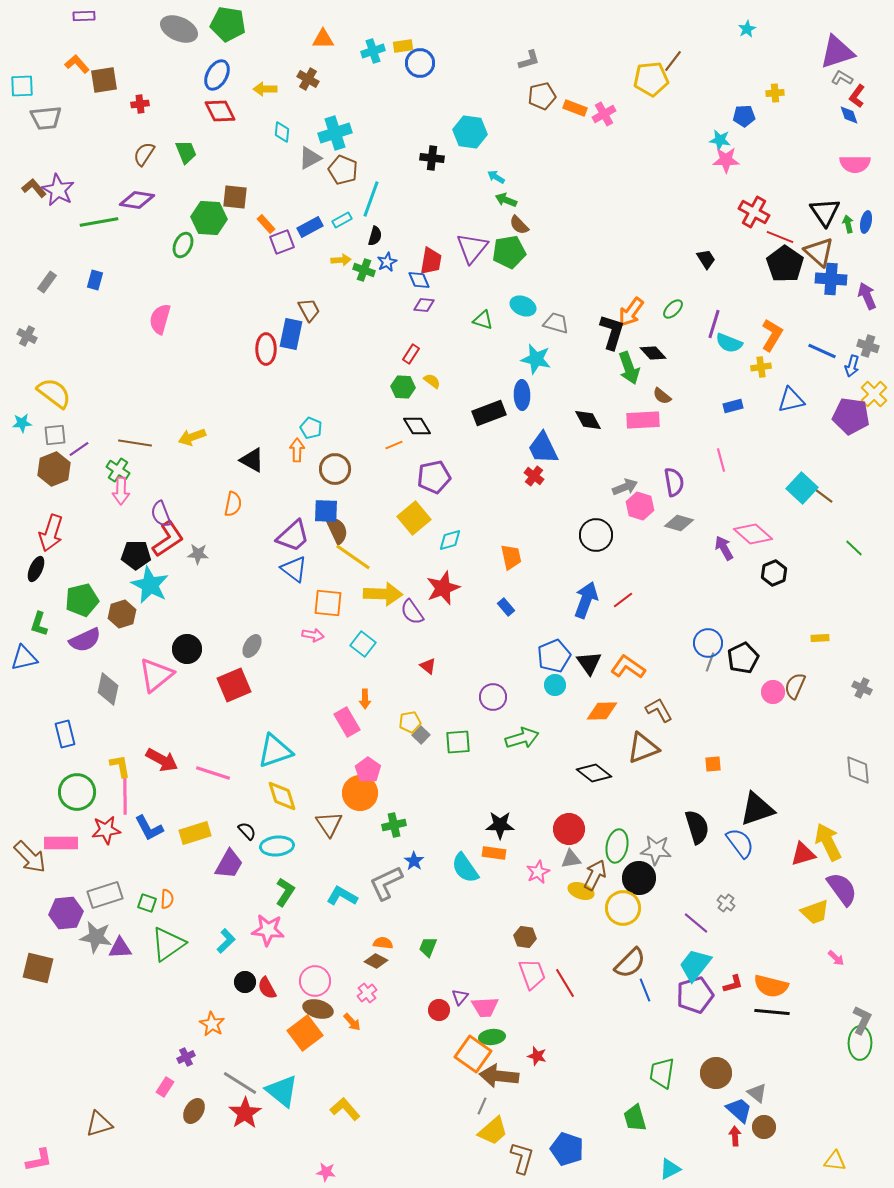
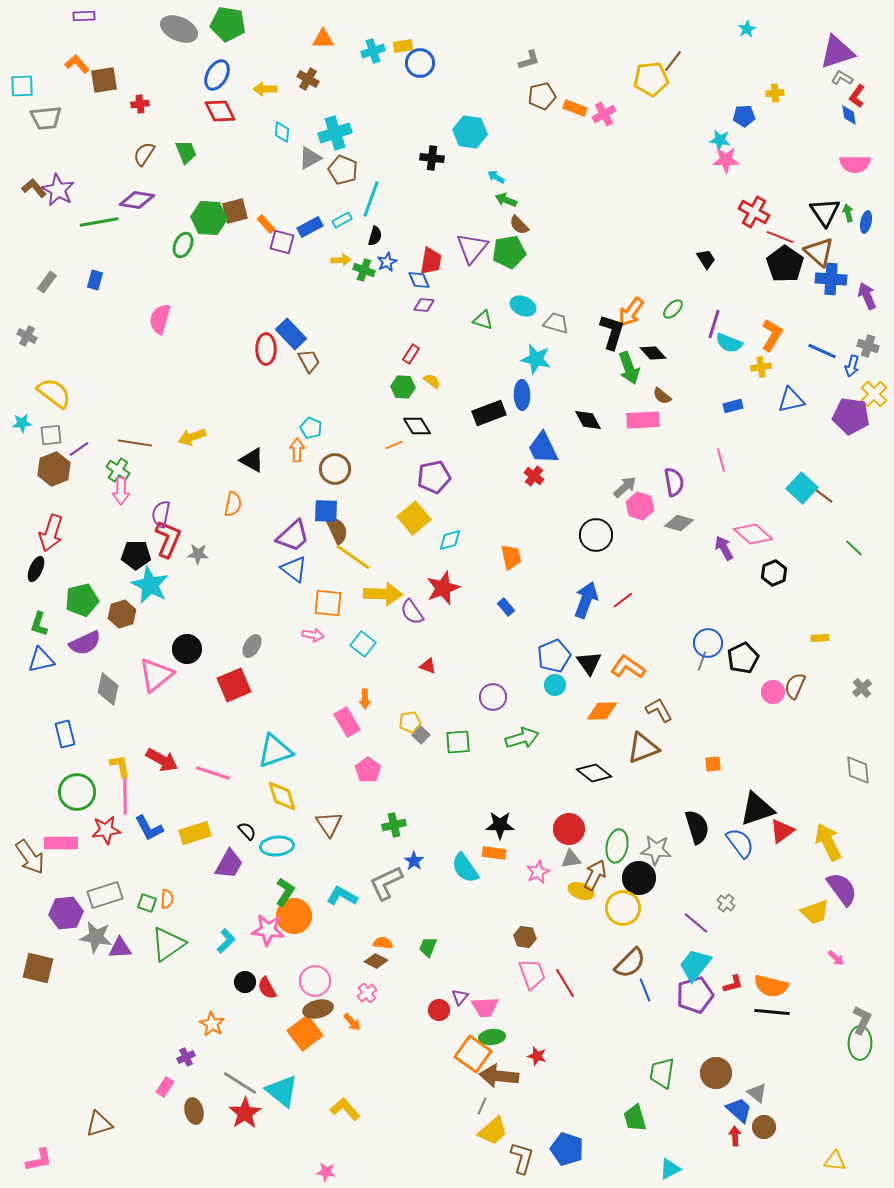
blue diamond at (849, 115): rotated 10 degrees clockwise
brown square at (235, 197): moved 14 px down; rotated 20 degrees counterclockwise
green arrow at (848, 224): moved 11 px up
purple square at (282, 242): rotated 35 degrees clockwise
brown trapezoid at (309, 310): moved 51 px down
blue rectangle at (291, 334): rotated 56 degrees counterclockwise
gray square at (55, 435): moved 4 px left
gray arrow at (625, 487): rotated 20 degrees counterclockwise
purple semicircle at (161, 514): rotated 32 degrees clockwise
red L-shape at (168, 539): rotated 33 degrees counterclockwise
purple semicircle at (85, 640): moved 3 px down
blue triangle at (24, 658): moved 17 px right, 2 px down
gray line at (710, 662): moved 8 px left, 1 px up
red triangle at (428, 666): rotated 18 degrees counterclockwise
gray cross at (862, 688): rotated 24 degrees clockwise
orange circle at (360, 793): moved 66 px left, 123 px down
red triangle at (803, 854): moved 21 px left, 23 px up; rotated 20 degrees counterclockwise
brown arrow at (30, 857): rotated 9 degrees clockwise
brown ellipse at (318, 1009): rotated 28 degrees counterclockwise
brown ellipse at (194, 1111): rotated 45 degrees counterclockwise
